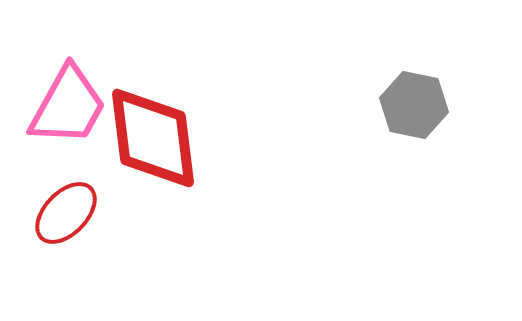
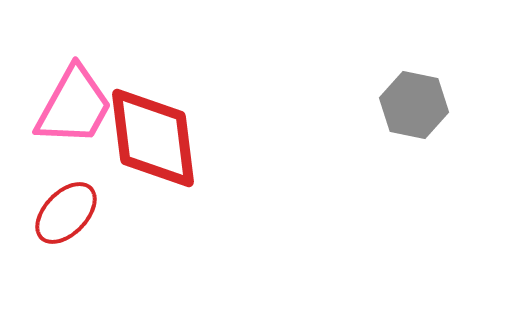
pink trapezoid: moved 6 px right
